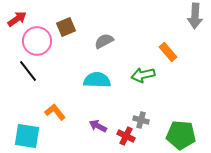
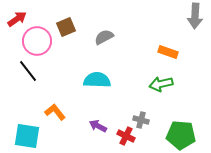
gray semicircle: moved 4 px up
orange rectangle: rotated 30 degrees counterclockwise
green arrow: moved 18 px right, 9 px down
